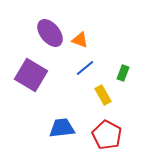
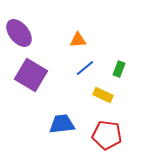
purple ellipse: moved 31 px left
orange triangle: moved 2 px left; rotated 24 degrees counterclockwise
green rectangle: moved 4 px left, 4 px up
yellow rectangle: rotated 36 degrees counterclockwise
blue trapezoid: moved 4 px up
red pentagon: rotated 20 degrees counterclockwise
